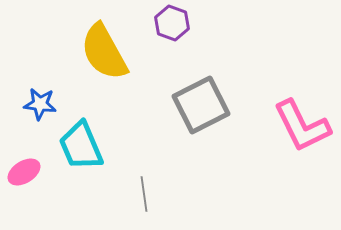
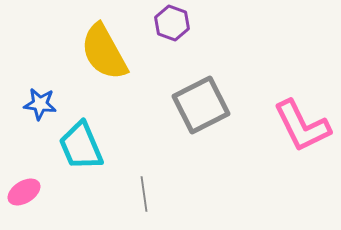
pink ellipse: moved 20 px down
